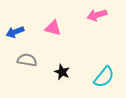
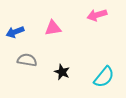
pink triangle: rotated 24 degrees counterclockwise
